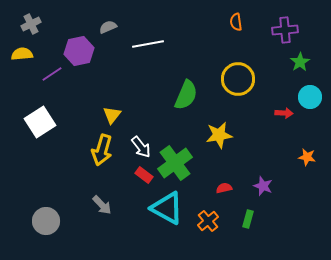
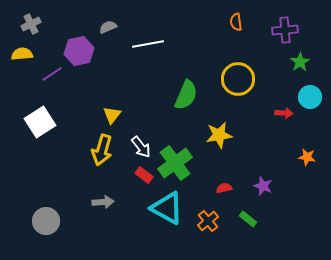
gray arrow: moved 1 px right, 3 px up; rotated 50 degrees counterclockwise
green rectangle: rotated 66 degrees counterclockwise
